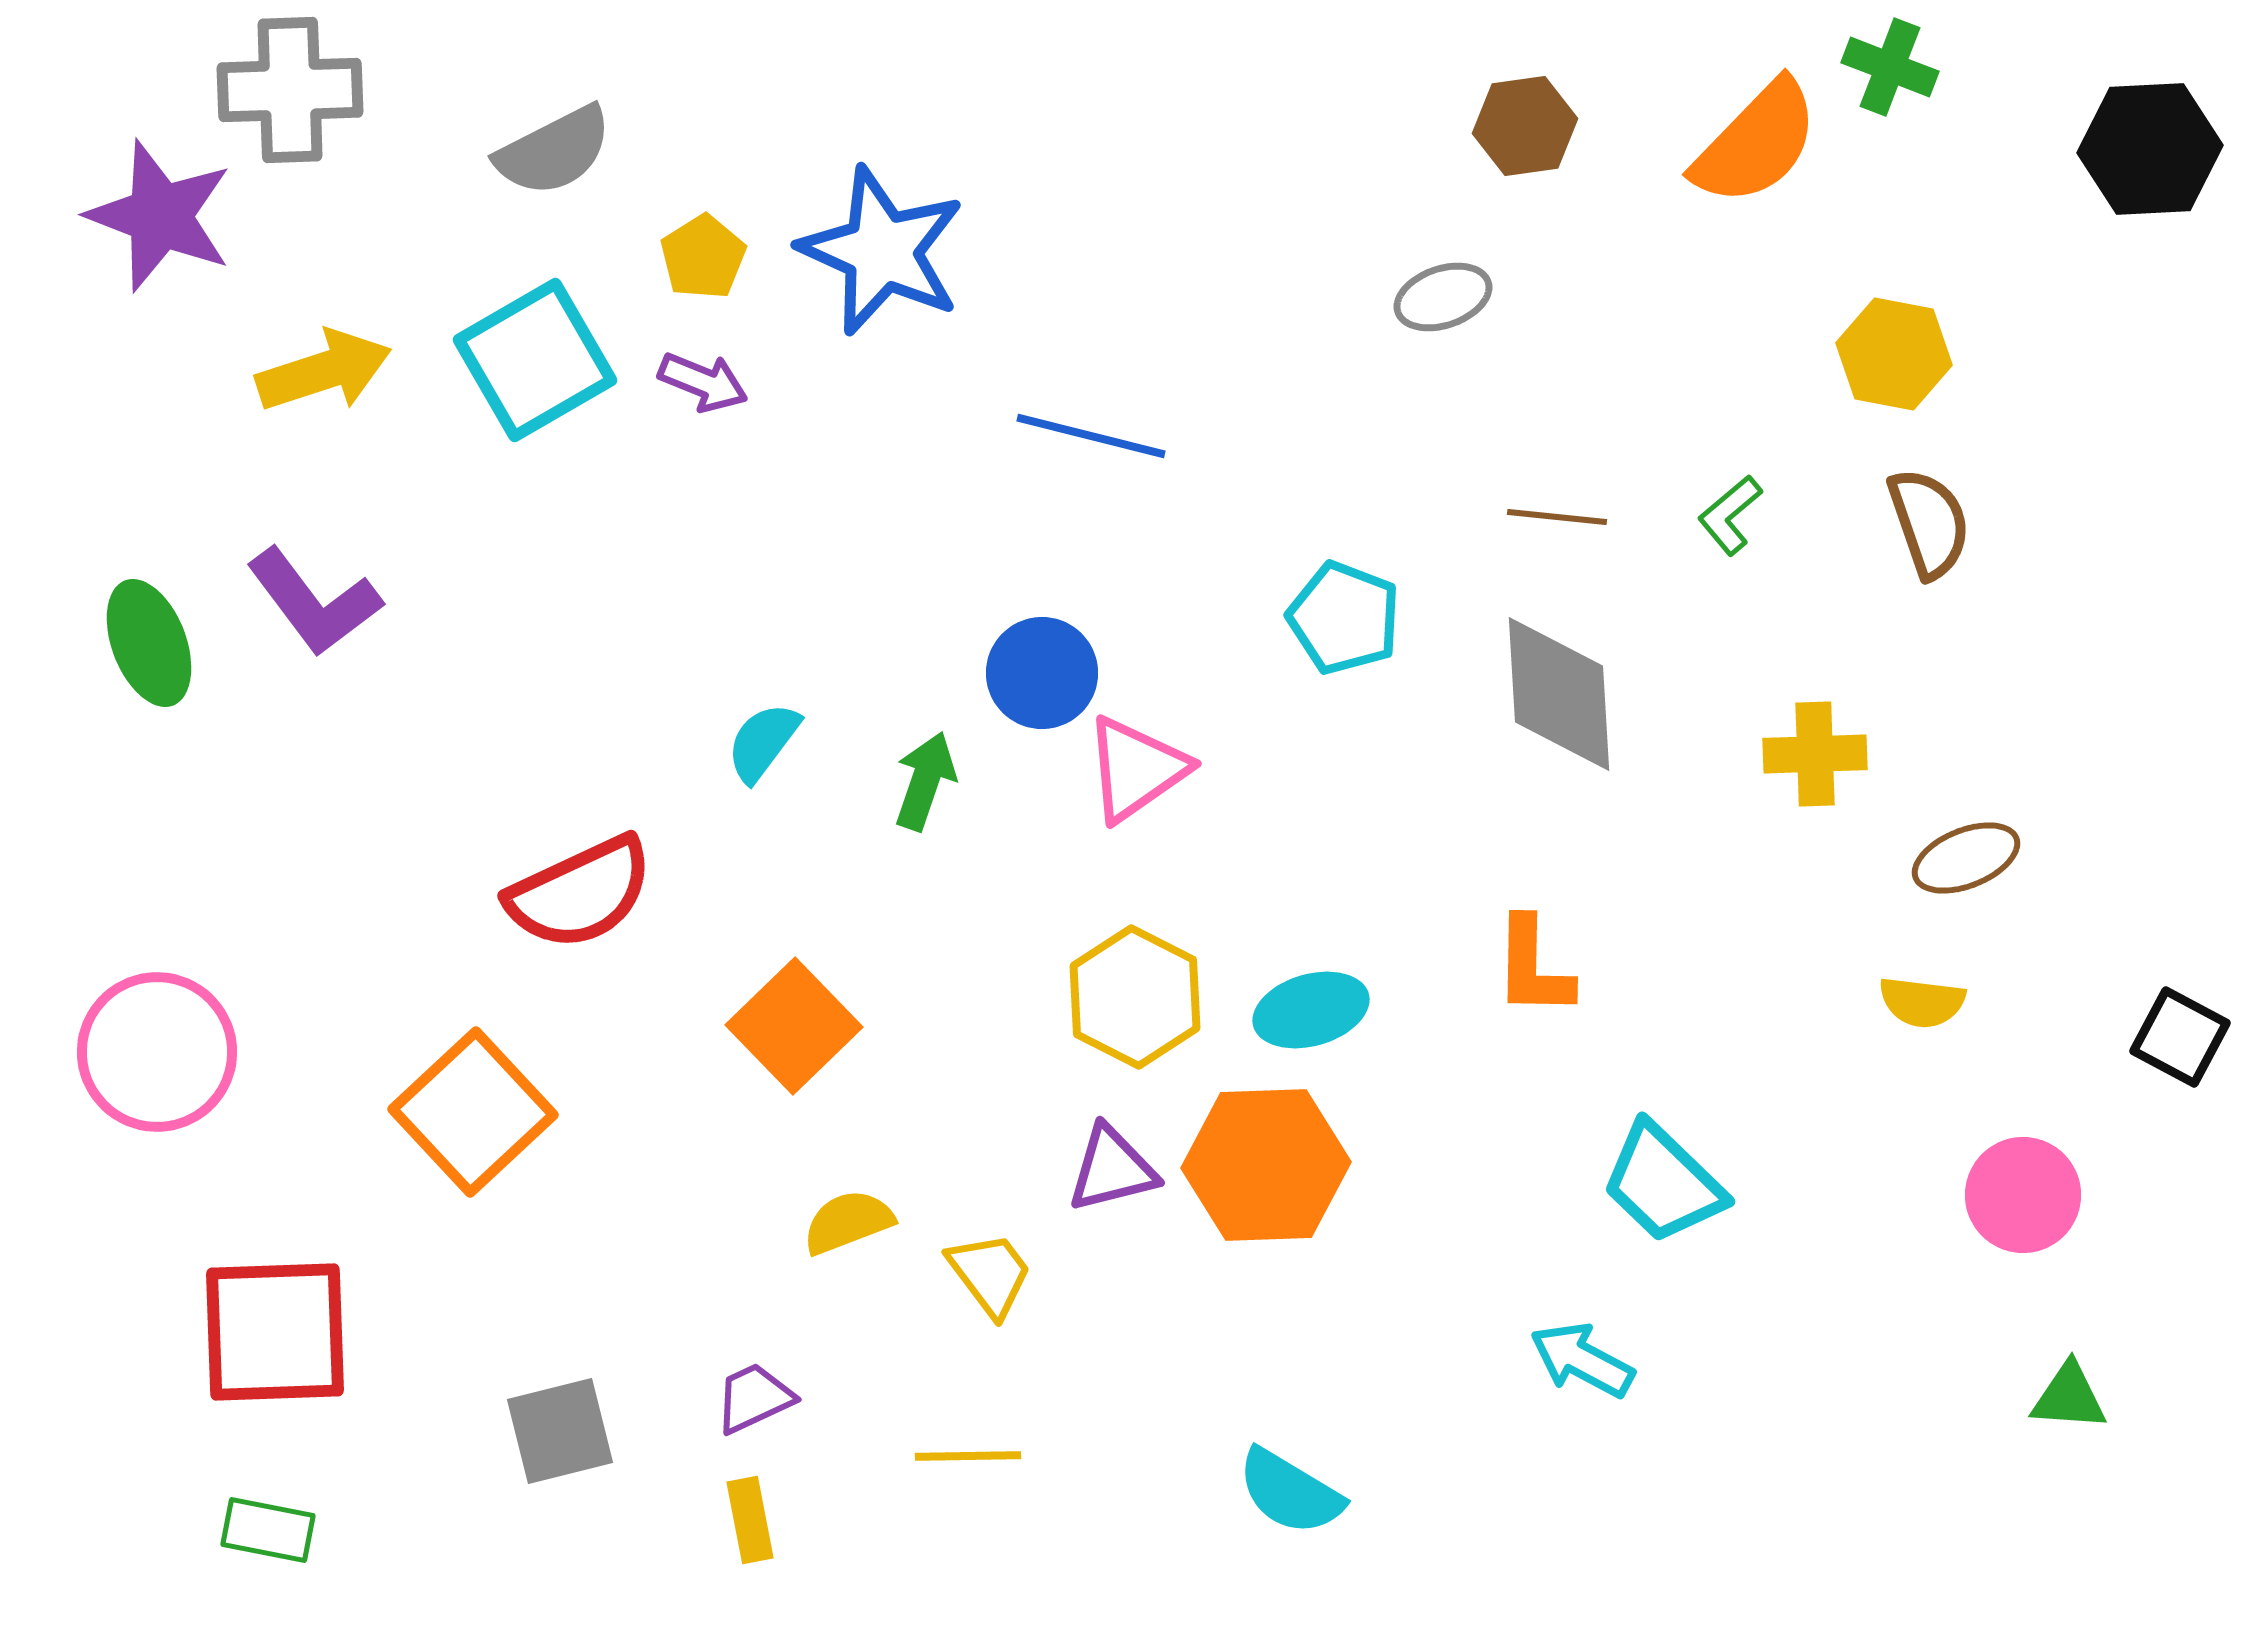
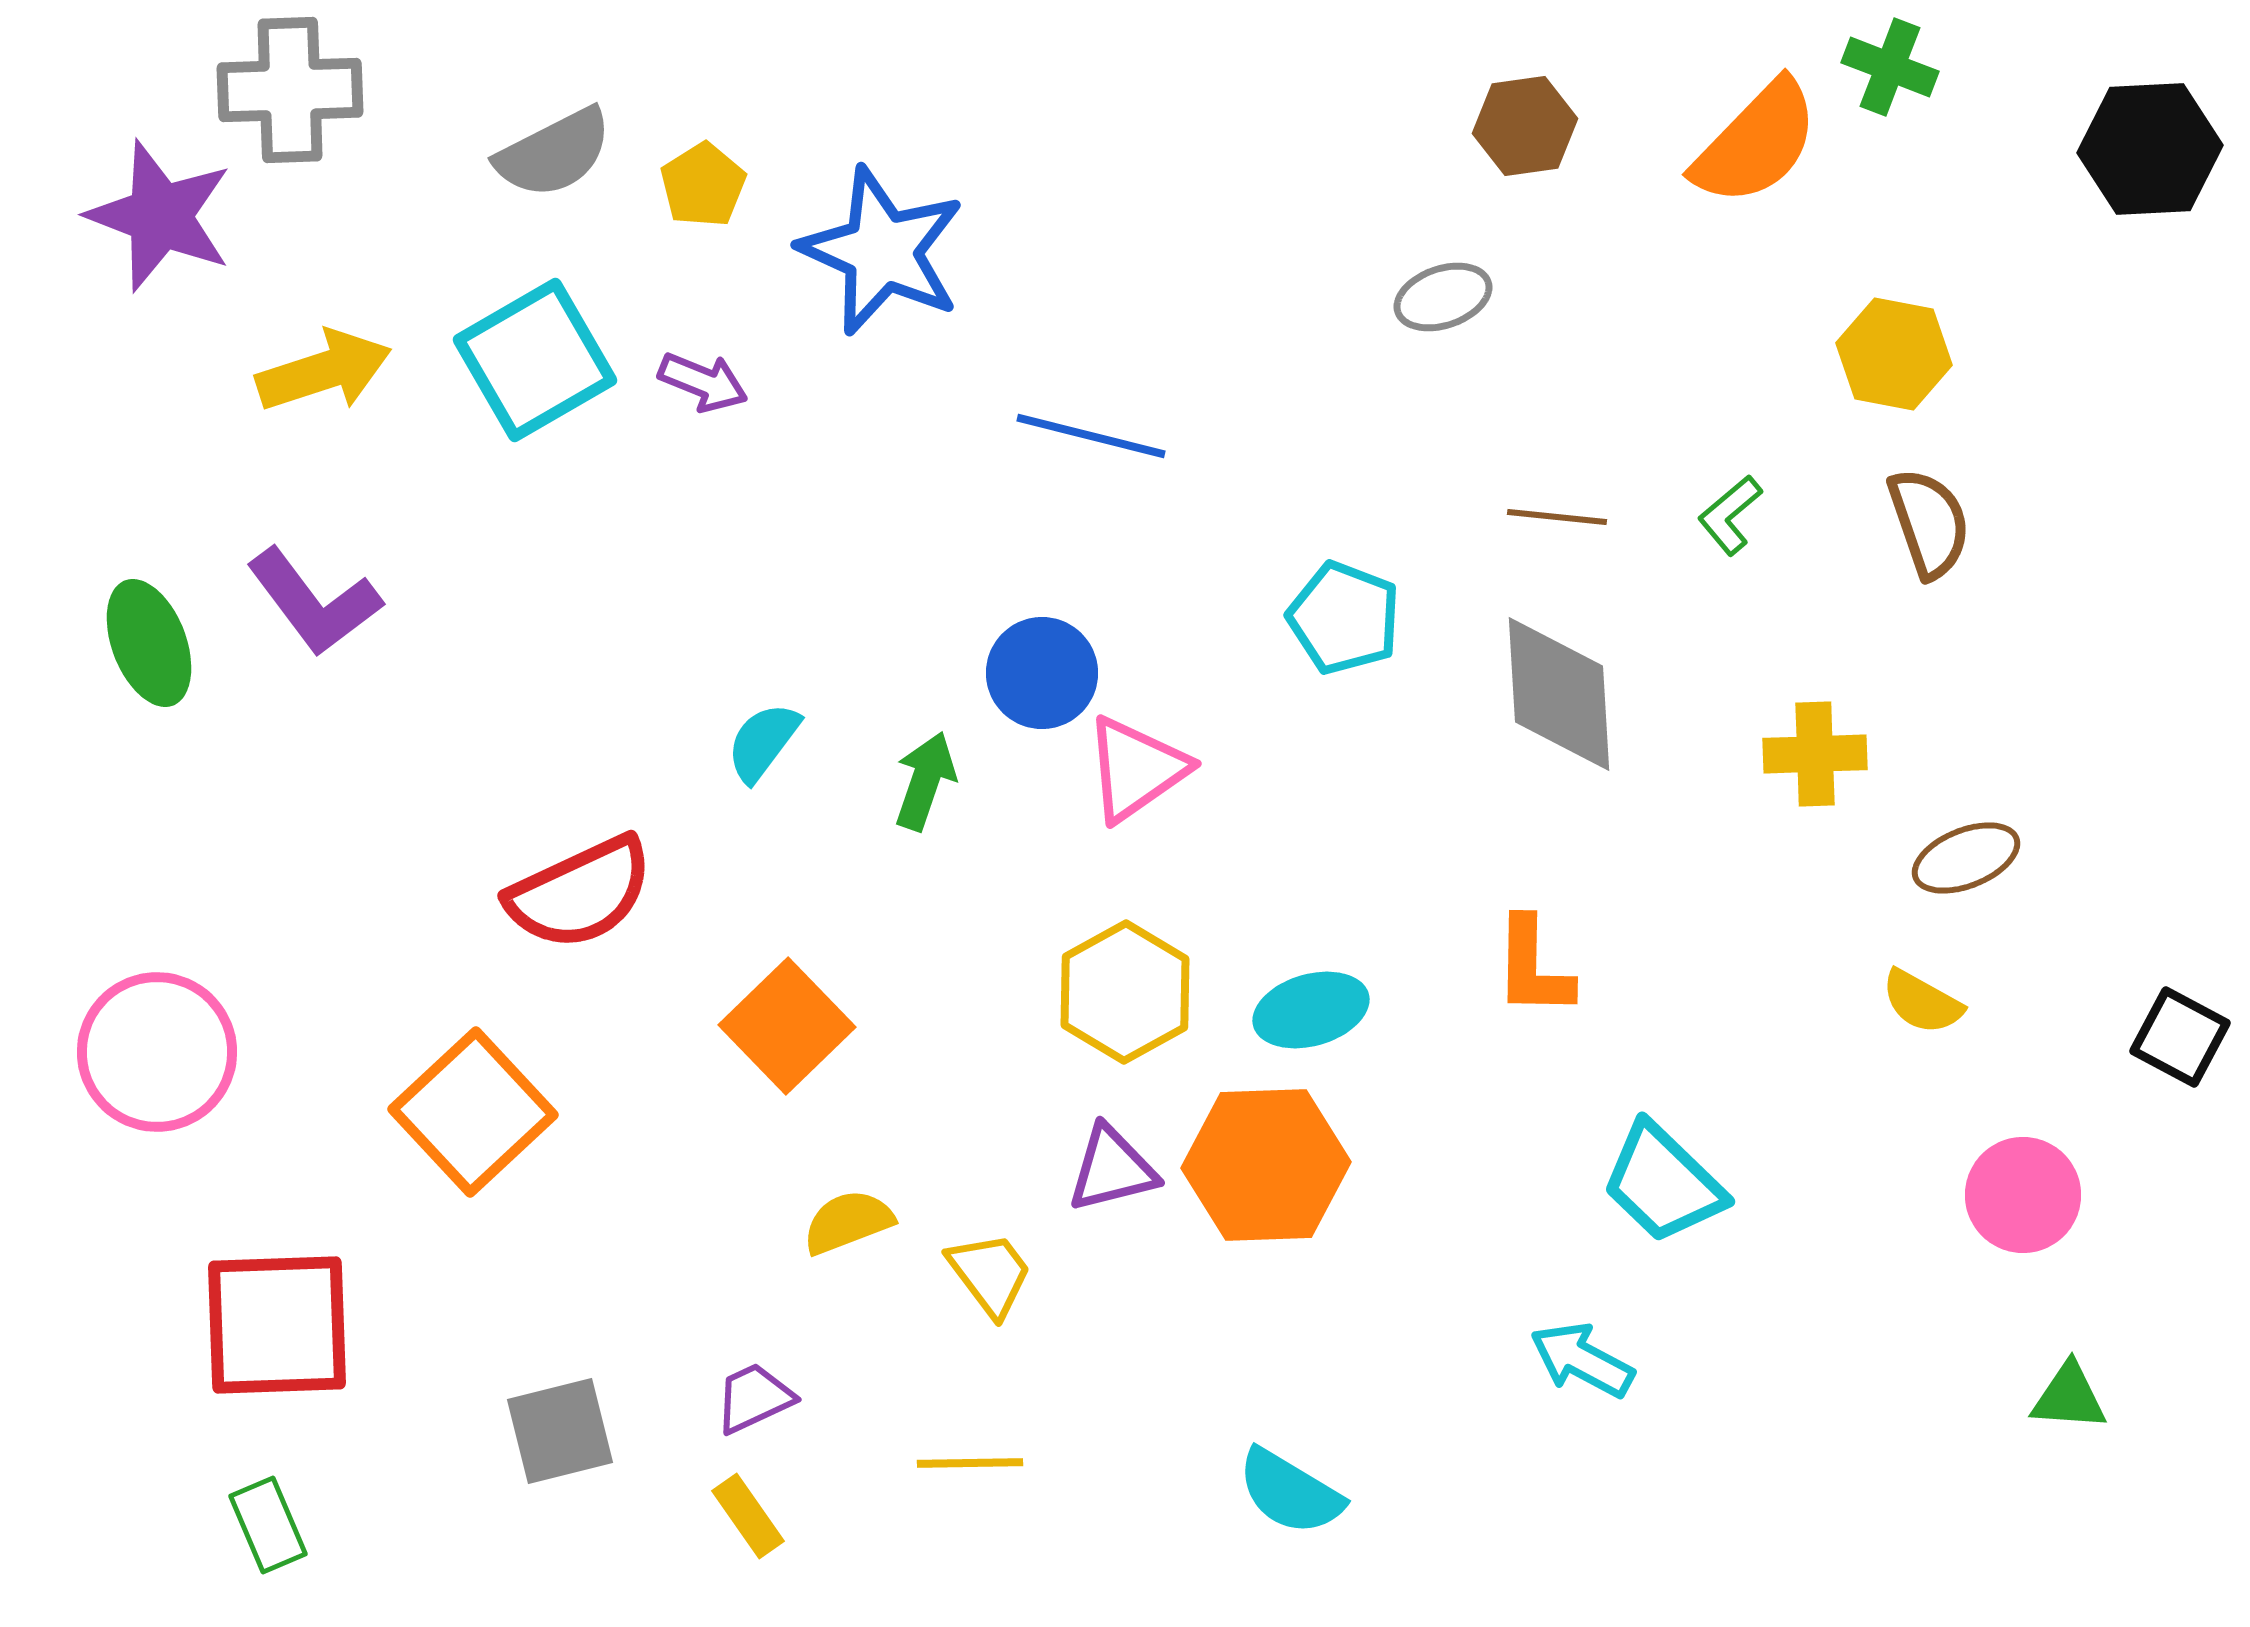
gray semicircle at (554, 151): moved 2 px down
yellow pentagon at (703, 257): moved 72 px up
yellow hexagon at (1135, 997): moved 10 px left, 5 px up; rotated 4 degrees clockwise
yellow semicircle at (1922, 1002): rotated 22 degrees clockwise
orange square at (794, 1026): moved 7 px left
red square at (275, 1332): moved 2 px right, 7 px up
yellow line at (968, 1456): moved 2 px right, 7 px down
yellow rectangle at (750, 1520): moved 2 px left, 4 px up; rotated 24 degrees counterclockwise
green rectangle at (268, 1530): moved 5 px up; rotated 56 degrees clockwise
